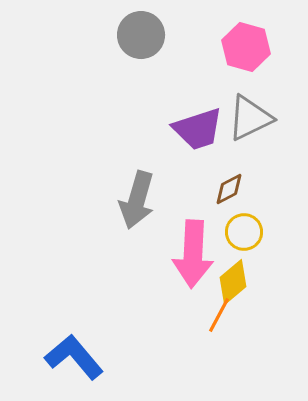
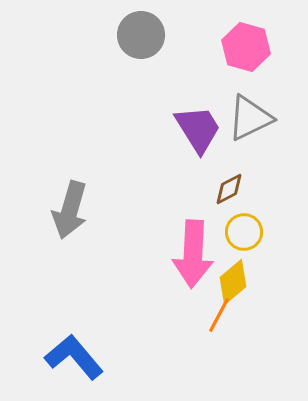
purple trapezoid: rotated 104 degrees counterclockwise
gray arrow: moved 67 px left, 10 px down
